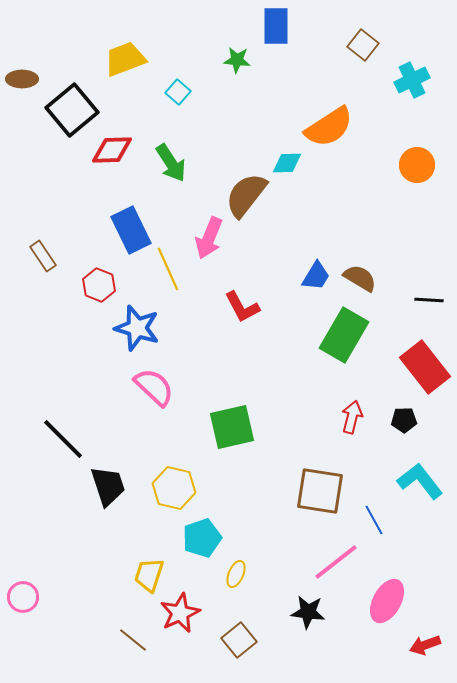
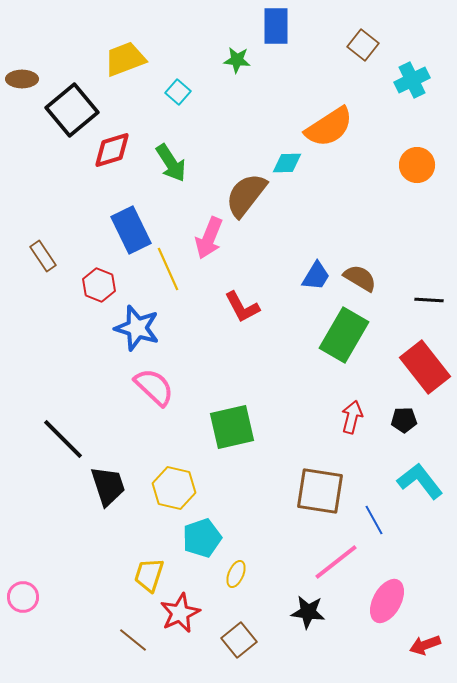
red diamond at (112, 150): rotated 15 degrees counterclockwise
